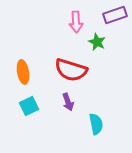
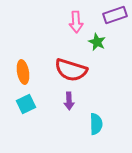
purple arrow: moved 1 px right, 1 px up; rotated 18 degrees clockwise
cyan square: moved 3 px left, 2 px up
cyan semicircle: rotated 10 degrees clockwise
